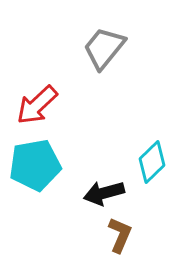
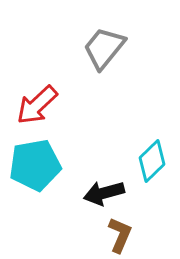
cyan diamond: moved 1 px up
